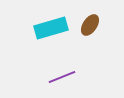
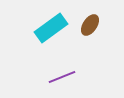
cyan rectangle: rotated 20 degrees counterclockwise
